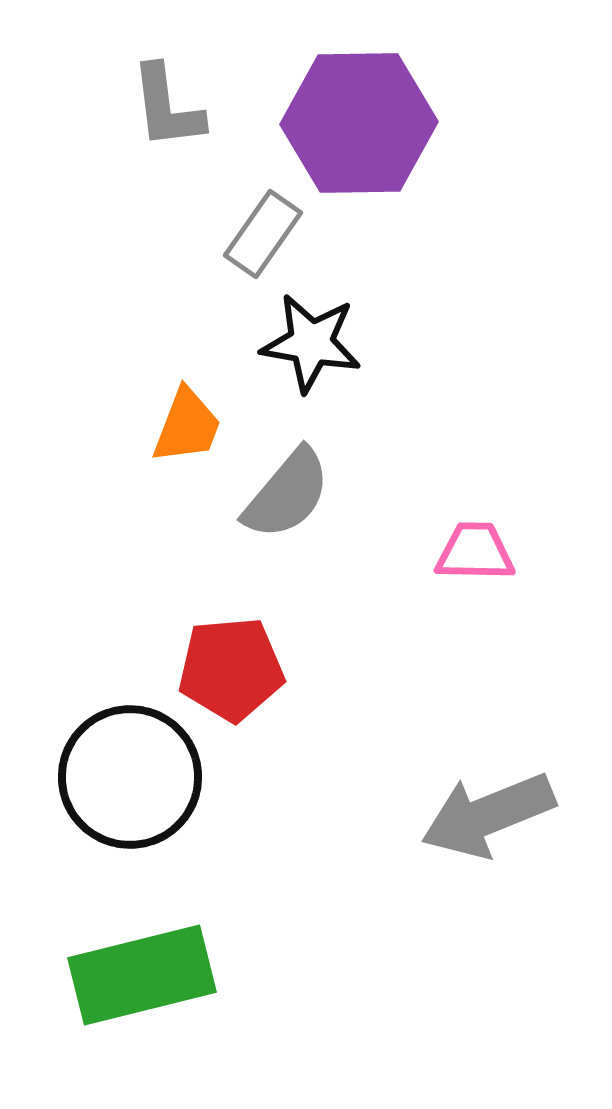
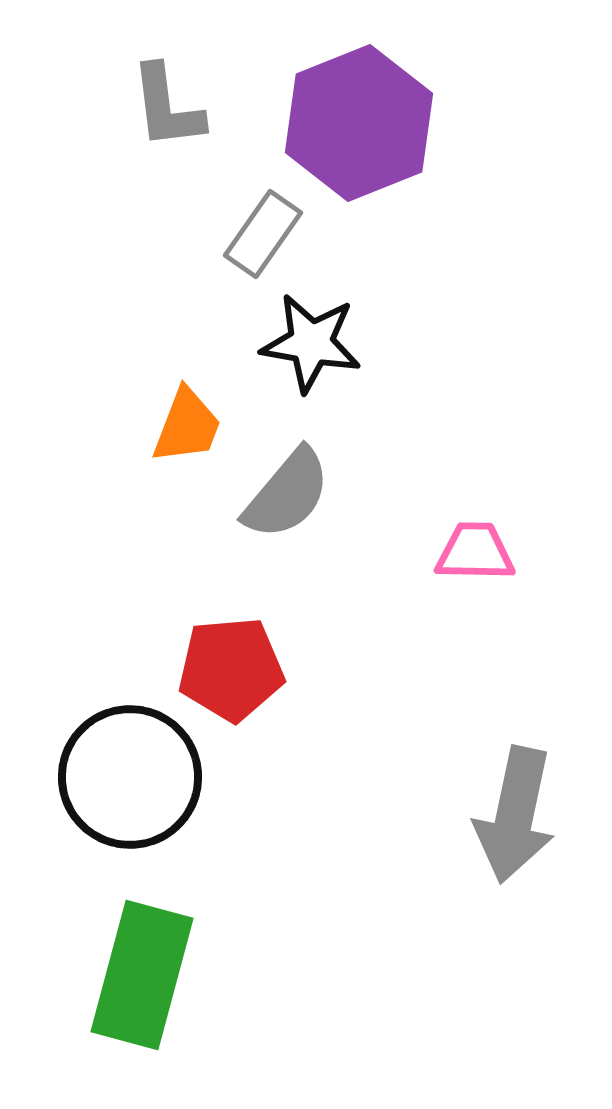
purple hexagon: rotated 21 degrees counterclockwise
gray arrow: moved 27 px right; rotated 56 degrees counterclockwise
green rectangle: rotated 61 degrees counterclockwise
